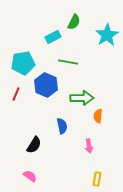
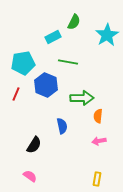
pink arrow: moved 10 px right, 5 px up; rotated 88 degrees clockwise
